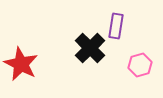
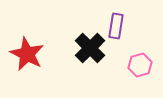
red star: moved 6 px right, 10 px up
